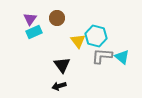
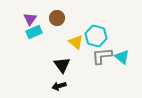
yellow triangle: moved 2 px left, 1 px down; rotated 14 degrees counterclockwise
gray L-shape: rotated 10 degrees counterclockwise
